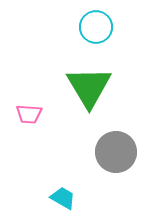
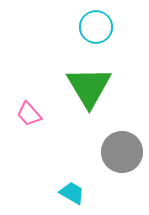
pink trapezoid: rotated 44 degrees clockwise
gray circle: moved 6 px right
cyan trapezoid: moved 9 px right, 5 px up
